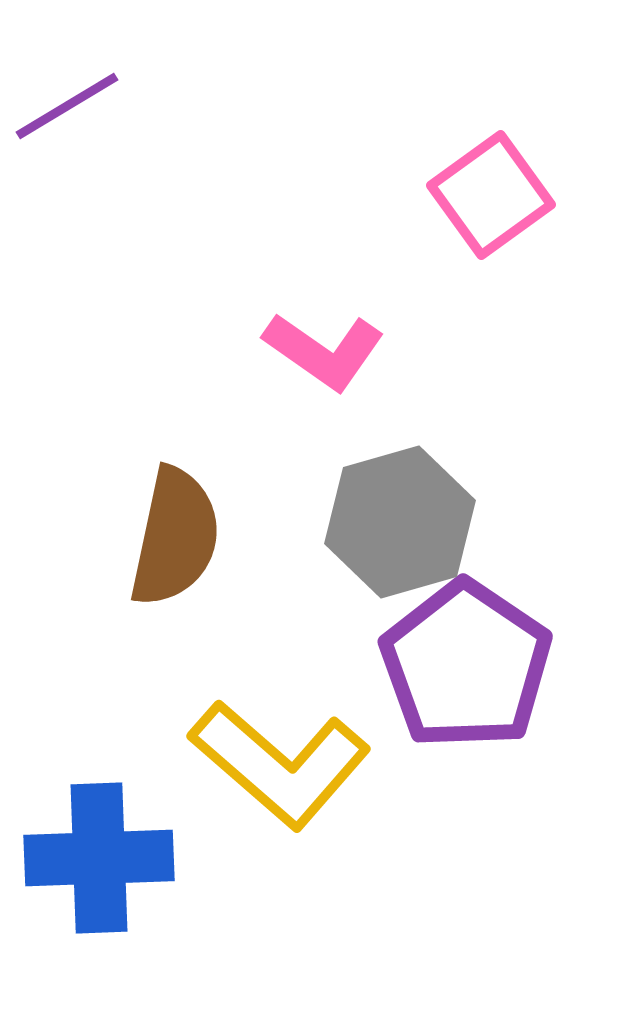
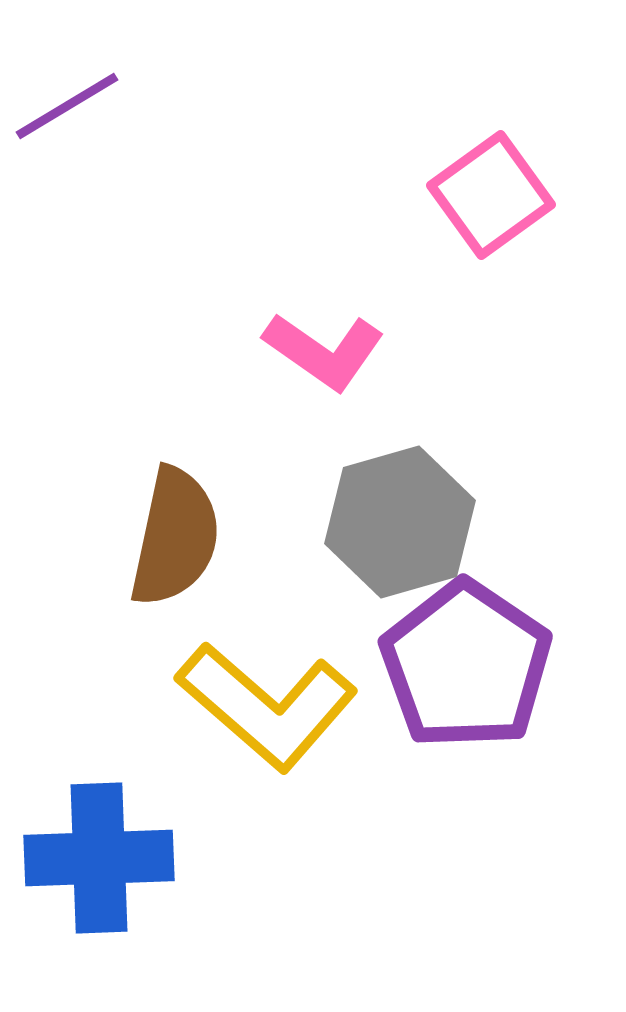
yellow L-shape: moved 13 px left, 58 px up
